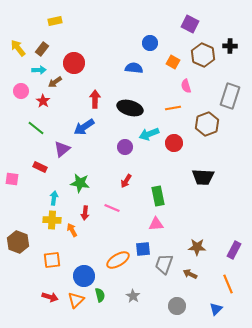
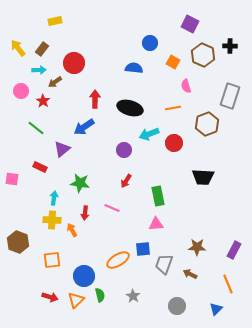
purple circle at (125, 147): moved 1 px left, 3 px down
